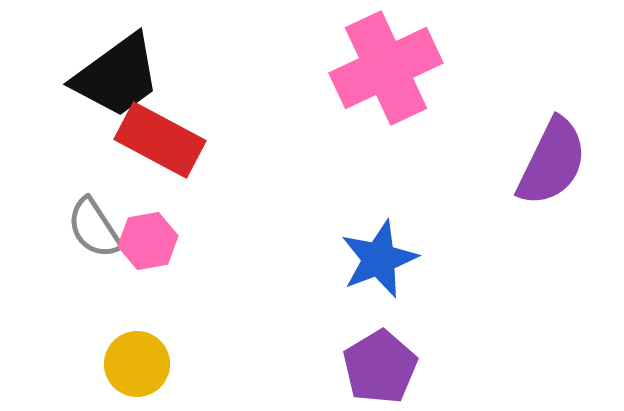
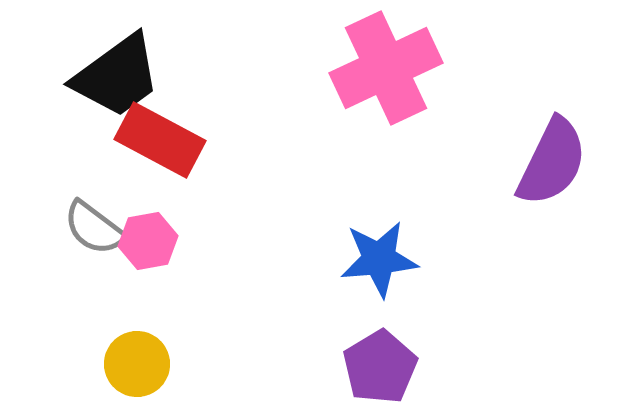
gray semicircle: rotated 20 degrees counterclockwise
blue star: rotated 16 degrees clockwise
